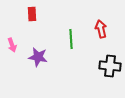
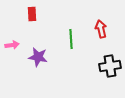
pink arrow: rotated 80 degrees counterclockwise
black cross: rotated 15 degrees counterclockwise
